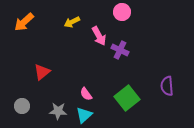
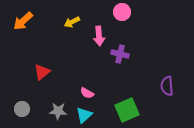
orange arrow: moved 1 px left, 1 px up
pink arrow: rotated 24 degrees clockwise
purple cross: moved 4 px down; rotated 12 degrees counterclockwise
pink semicircle: moved 1 px right, 1 px up; rotated 24 degrees counterclockwise
green square: moved 12 px down; rotated 15 degrees clockwise
gray circle: moved 3 px down
